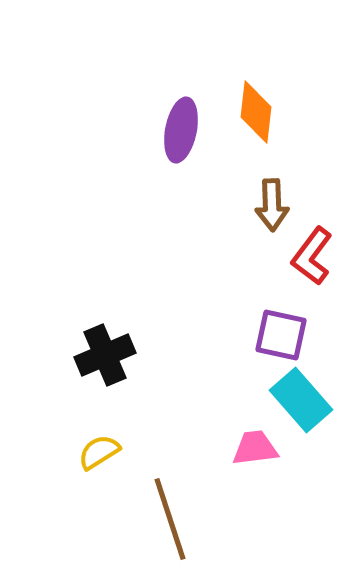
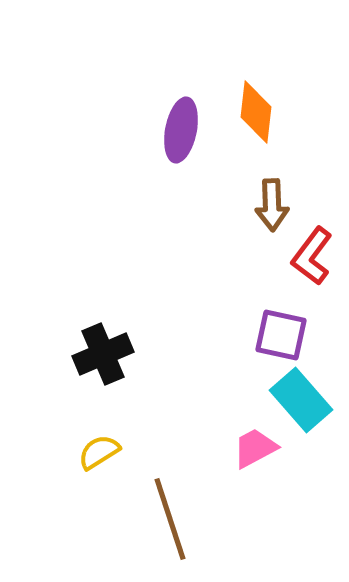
black cross: moved 2 px left, 1 px up
pink trapezoid: rotated 21 degrees counterclockwise
